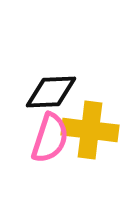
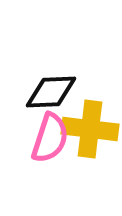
yellow cross: moved 1 px up
